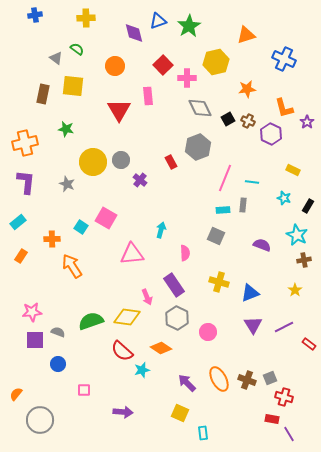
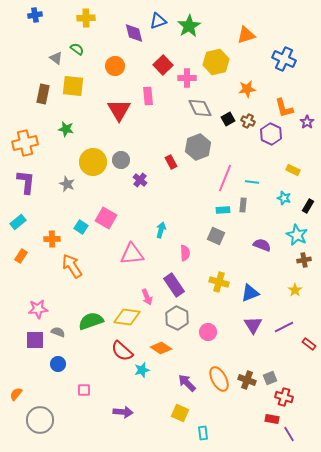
pink star at (32, 312): moved 6 px right, 3 px up
